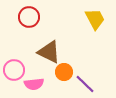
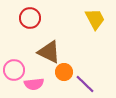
red circle: moved 1 px right, 1 px down
